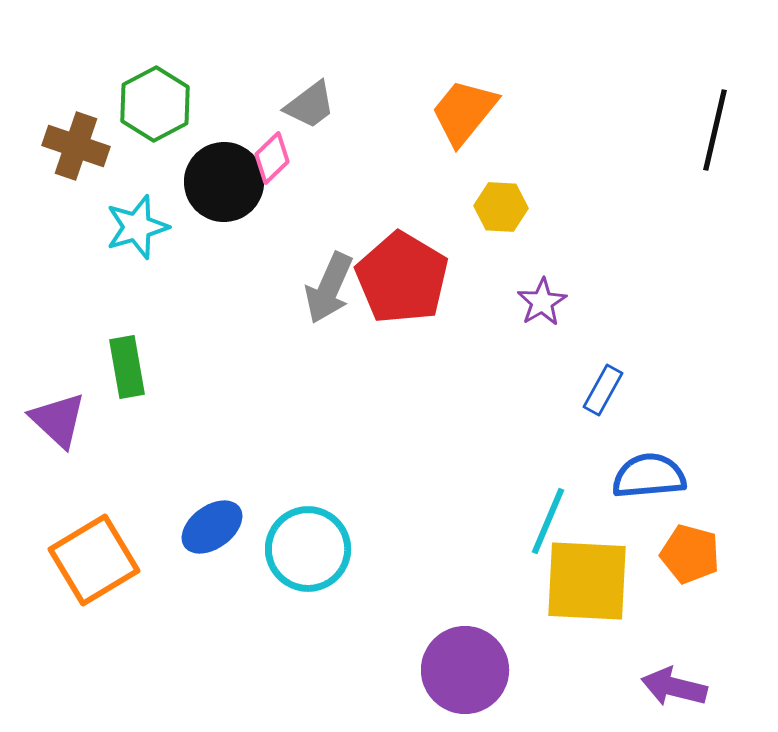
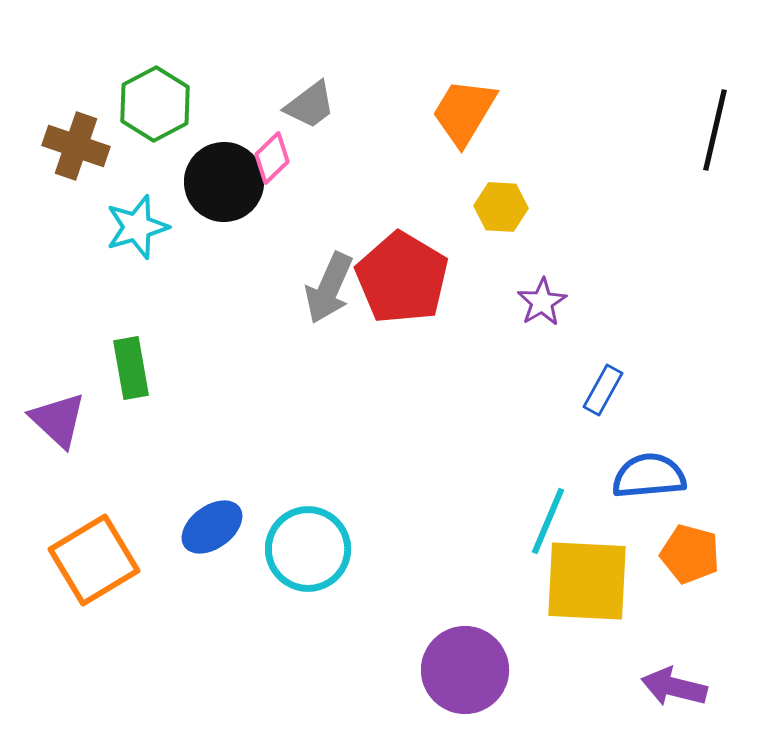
orange trapezoid: rotated 8 degrees counterclockwise
green rectangle: moved 4 px right, 1 px down
